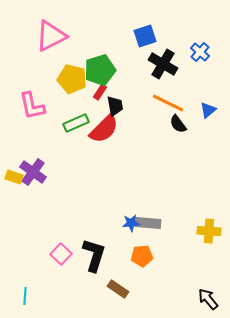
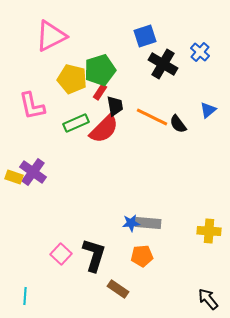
orange line: moved 16 px left, 14 px down
